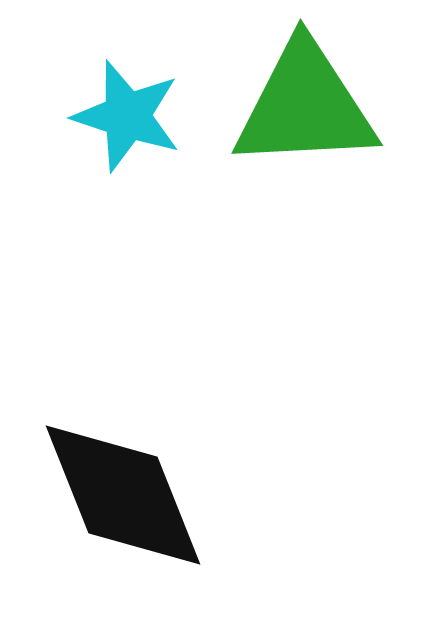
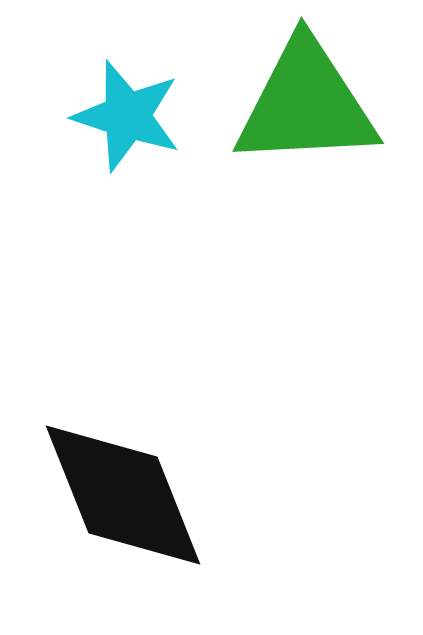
green triangle: moved 1 px right, 2 px up
